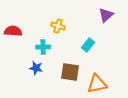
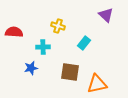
purple triangle: rotated 35 degrees counterclockwise
red semicircle: moved 1 px right, 1 px down
cyan rectangle: moved 4 px left, 2 px up
blue star: moved 5 px left; rotated 24 degrees counterclockwise
